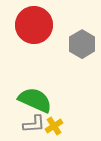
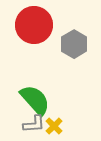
gray hexagon: moved 8 px left
green semicircle: rotated 24 degrees clockwise
yellow cross: rotated 12 degrees counterclockwise
